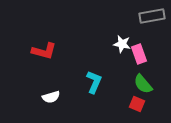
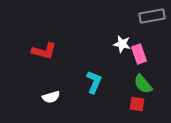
red square: rotated 14 degrees counterclockwise
